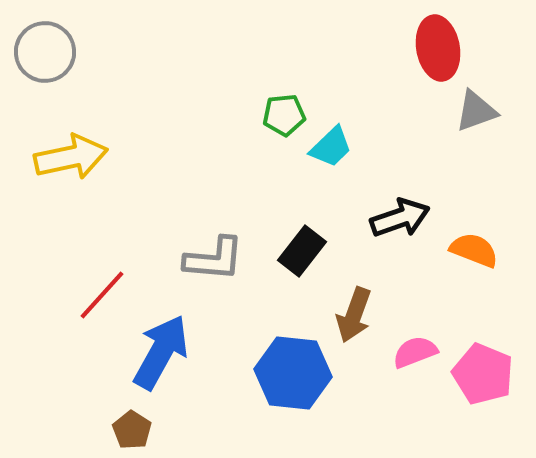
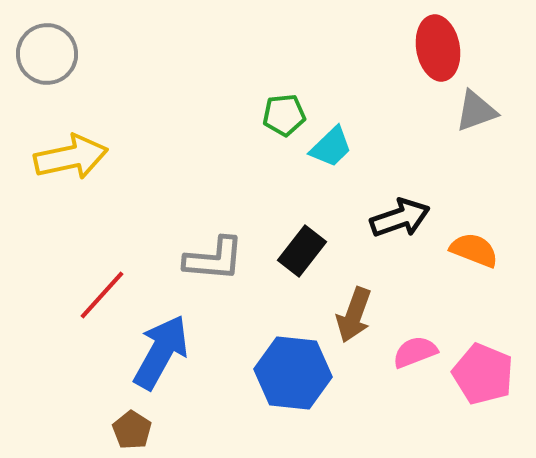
gray circle: moved 2 px right, 2 px down
